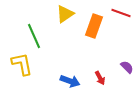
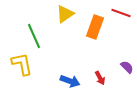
orange rectangle: moved 1 px right, 1 px down
